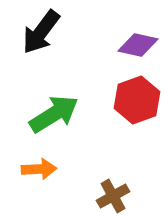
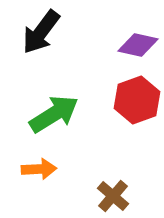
brown cross: rotated 20 degrees counterclockwise
